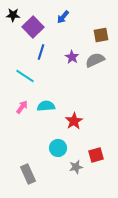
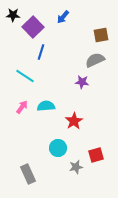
purple star: moved 10 px right, 25 px down; rotated 24 degrees counterclockwise
